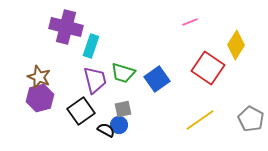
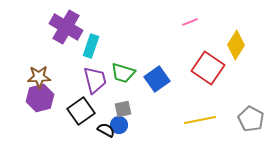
purple cross: rotated 16 degrees clockwise
brown star: rotated 25 degrees counterclockwise
yellow line: rotated 24 degrees clockwise
